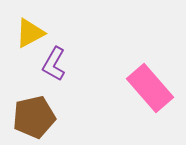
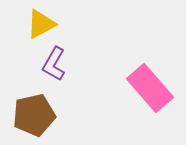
yellow triangle: moved 11 px right, 9 px up
brown pentagon: moved 2 px up
